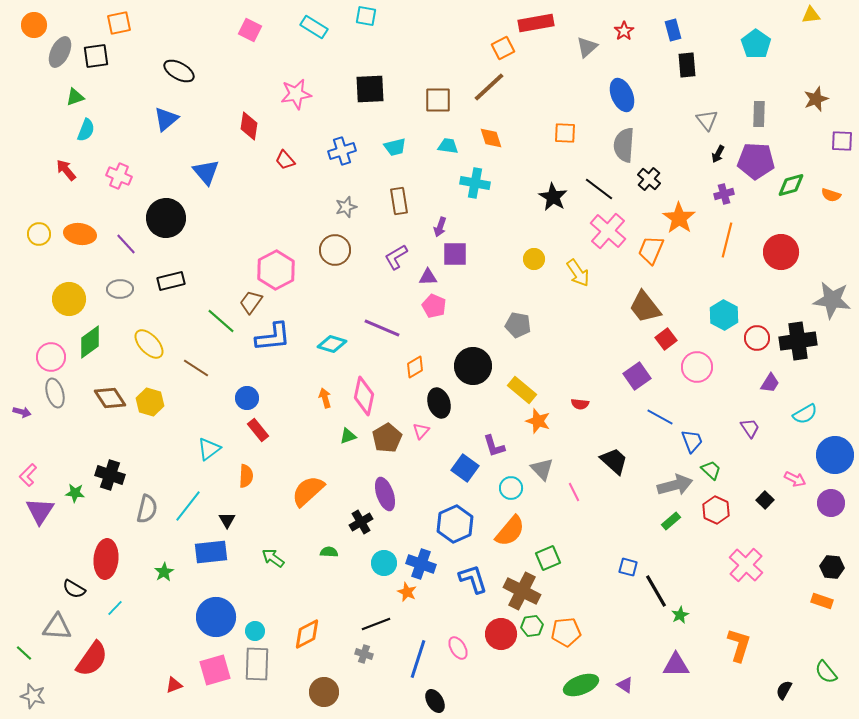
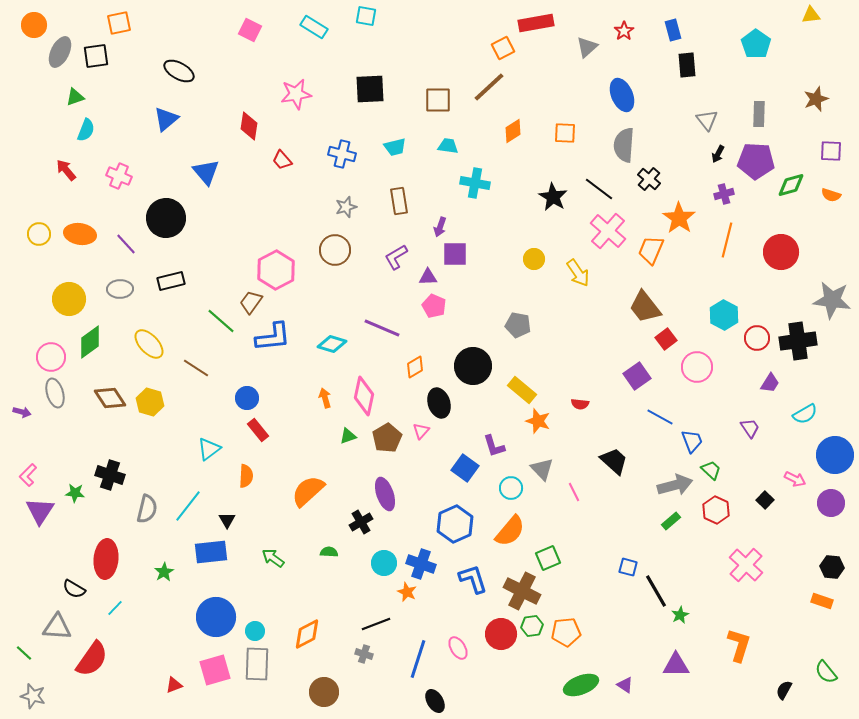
orange diamond at (491, 138): moved 22 px right, 7 px up; rotated 75 degrees clockwise
purple square at (842, 141): moved 11 px left, 10 px down
blue cross at (342, 151): moved 3 px down; rotated 32 degrees clockwise
red trapezoid at (285, 160): moved 3 px left
